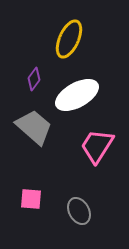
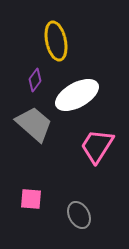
yellow ellipse: moved 13 px left, 2 px down; rotated 36 degrees counterclockwise
purple diamond: moved 1 px right, 1 px down
gray trapezoid: moved 3 px up
gray ellipse: moved 4 px down
